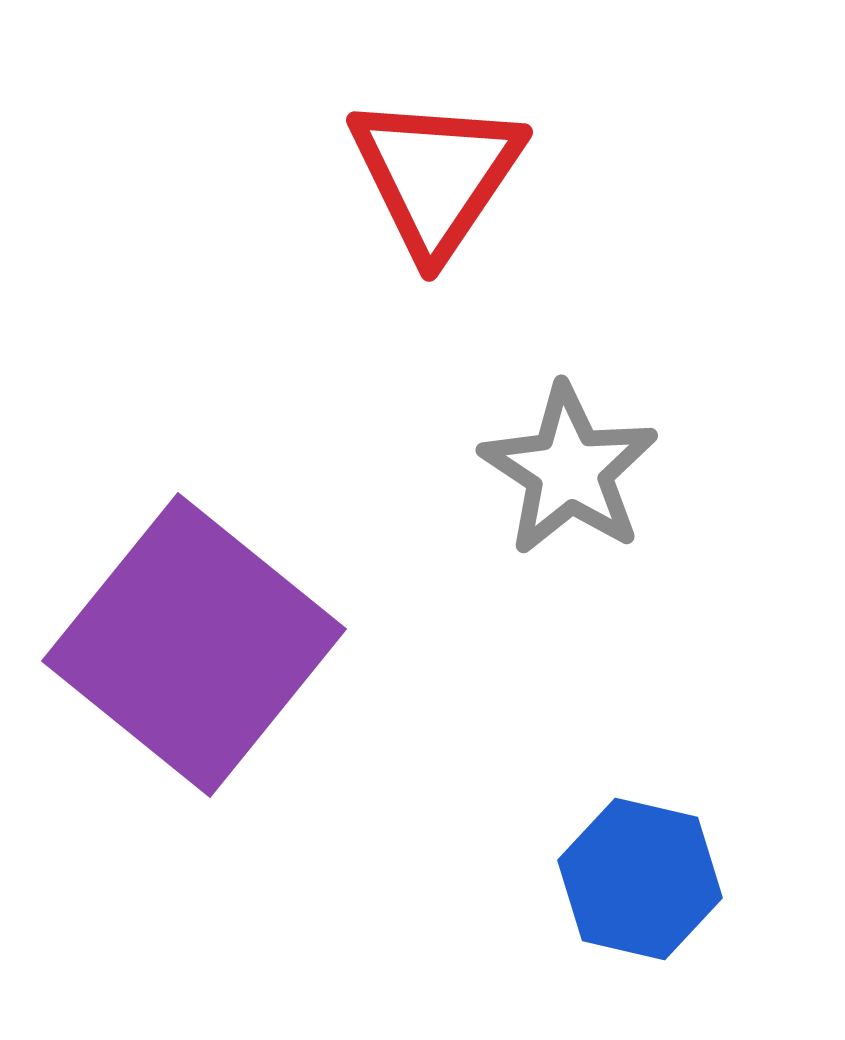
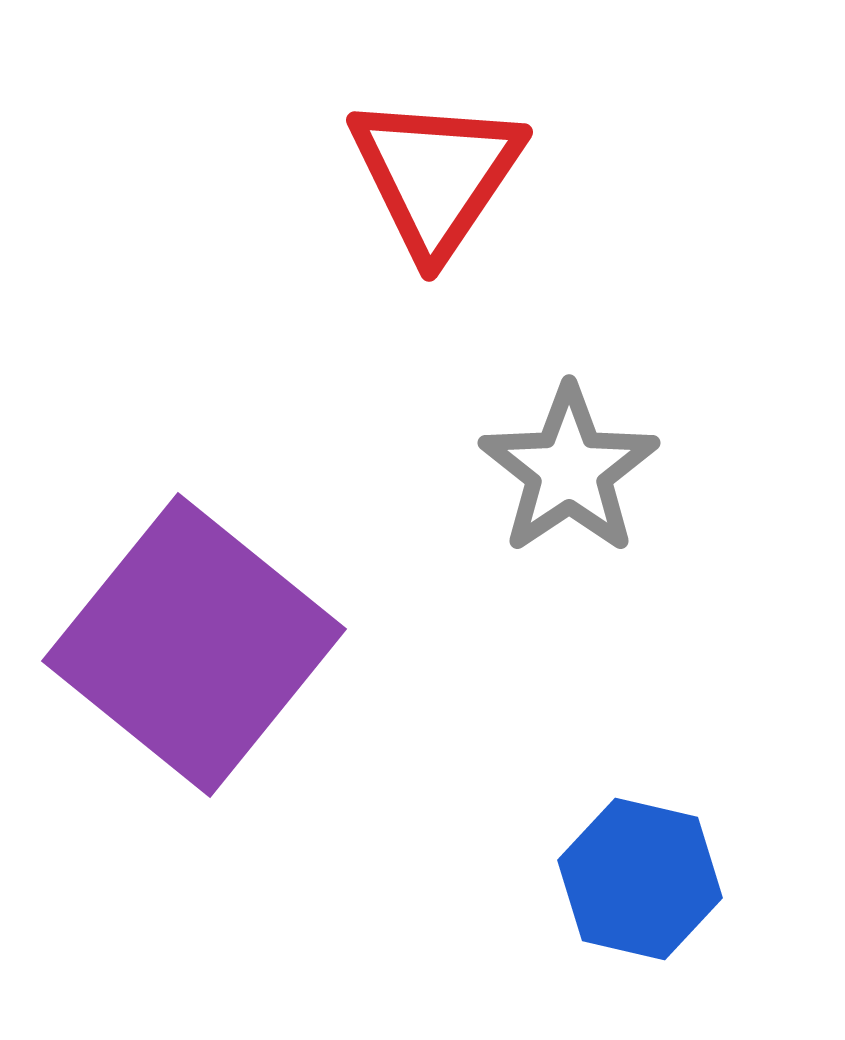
gray star: rotated 5 degrees clockwise
